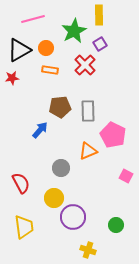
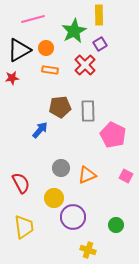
orange triangle: moved 1 px left, 24 px down
